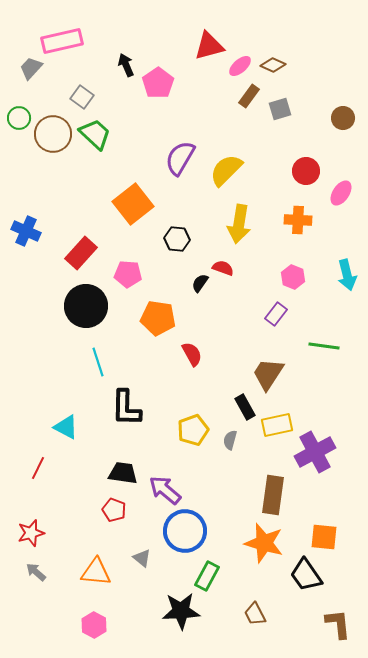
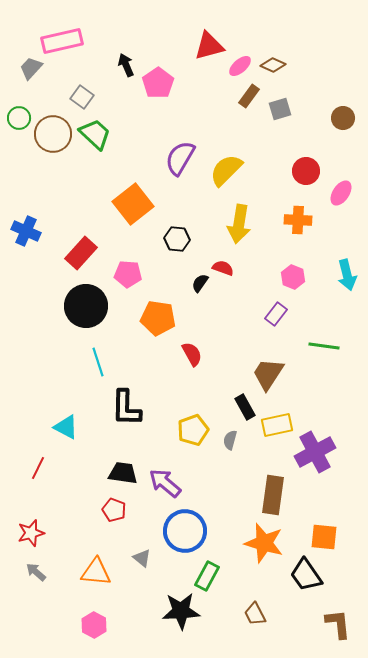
purple arrow at (165, 490): moved 7 px up
